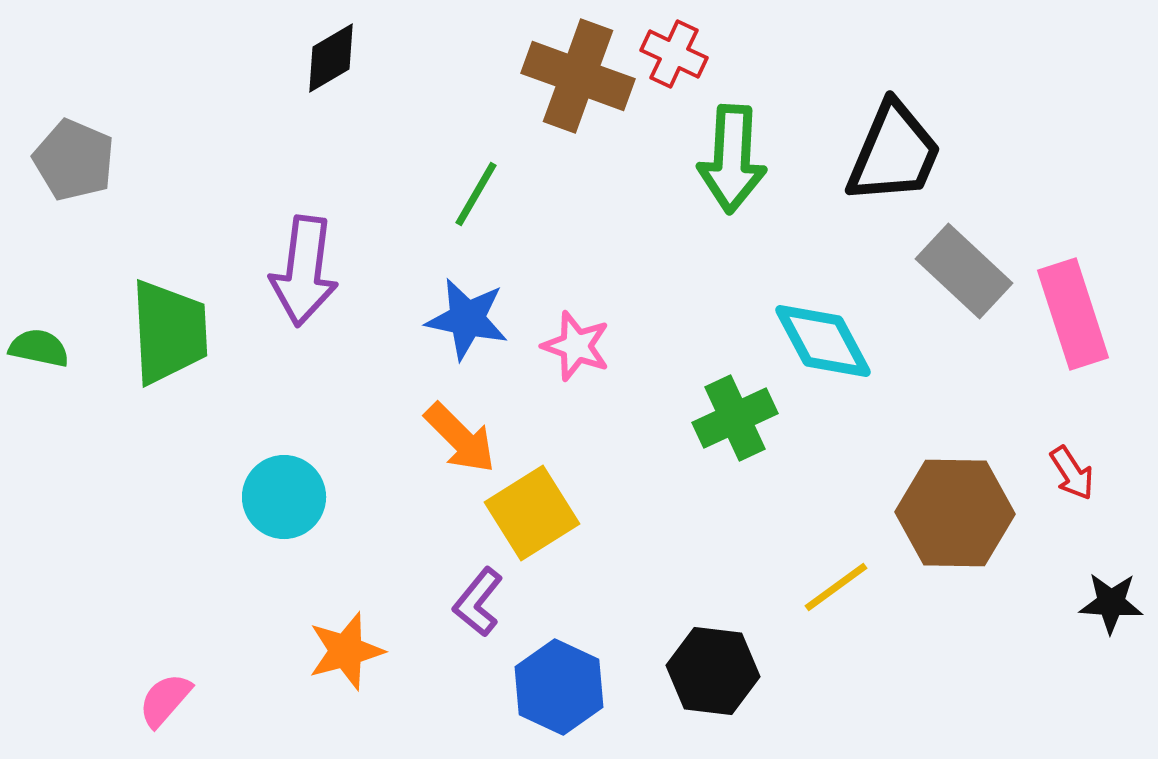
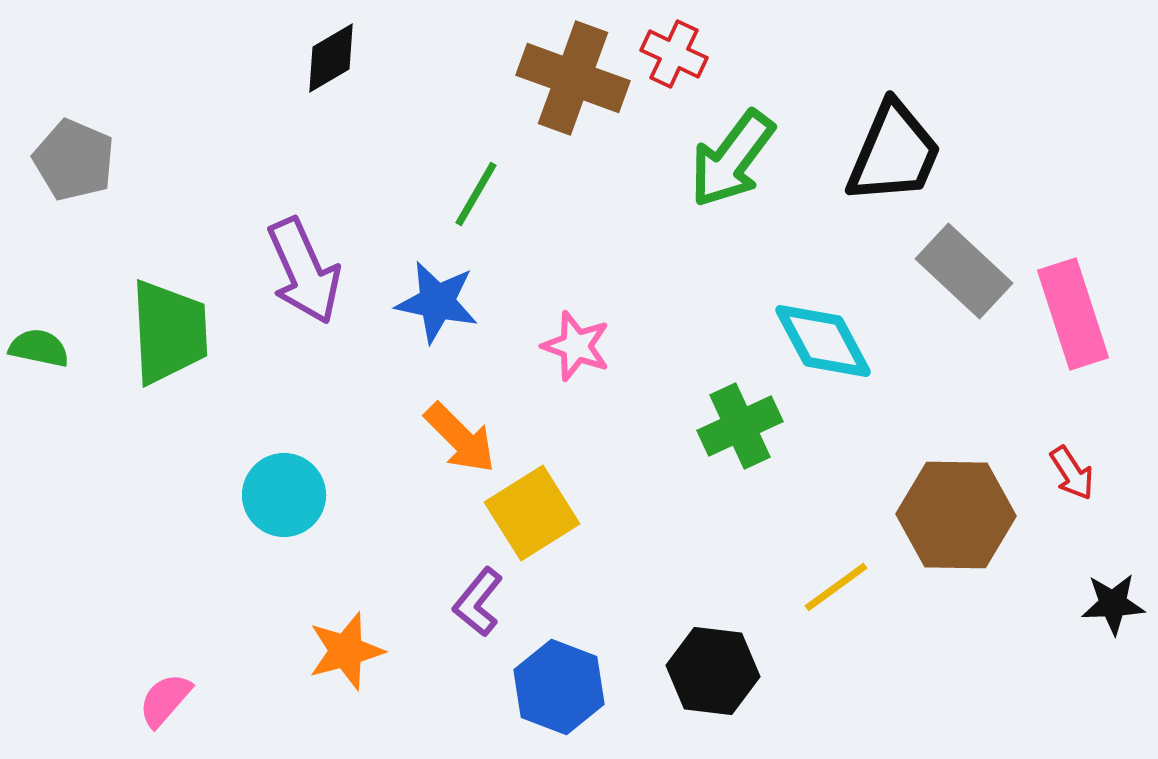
brown cross: moved 5 px left, 2 px down
green arrow: rotated 34 degrees clockwise
purple arrow: rotated 31 degrees counterclockwise
blue star: moved 30 px left, 17 px up
green cross: moved 5 px right, 8 px down
cyan circle: moved 2 px up
brown hexagon: moved 1 px right, 2 px down
black star: moved 2 px right, 1 px down; rotated 6 degrees counterclockwise
blue hexagon: rotated 4 degrees counterclockwise
